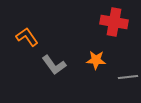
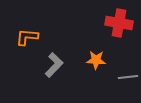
red cross: moved 5 px right, 1 px down
orange L-shape: rotated 50 degrees counterclockwise
gray L-shape: rotated 100 degrees counterclockwise
